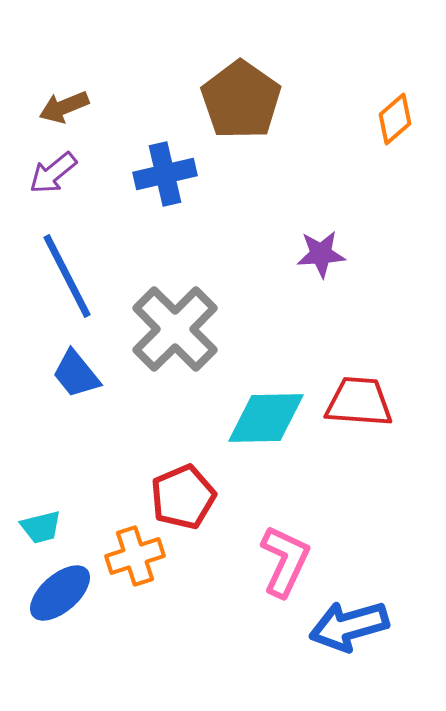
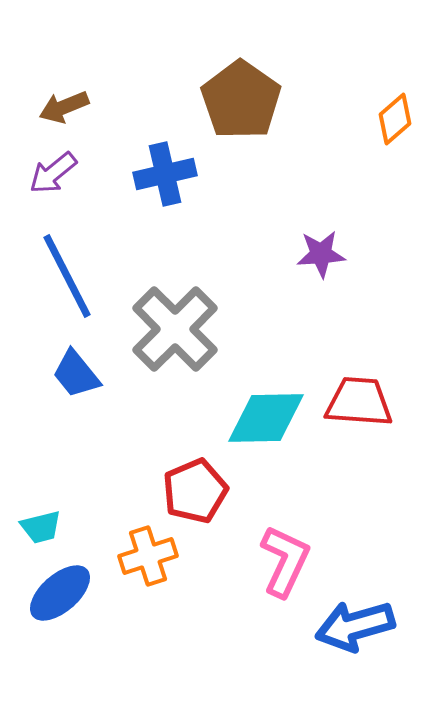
red pentagon: moved 12 px right, 6 px up
orange cross: moved 13 px right
blue arrow: moved 6 px right
